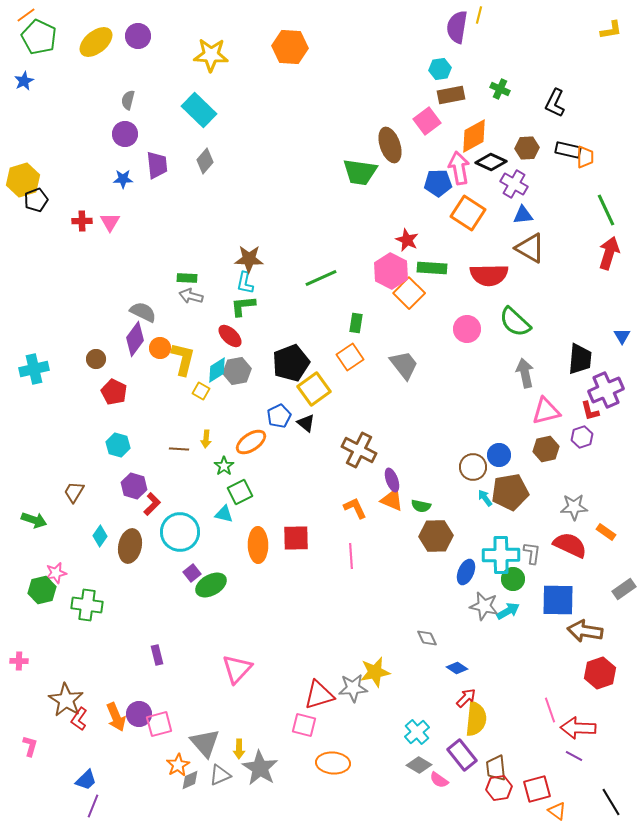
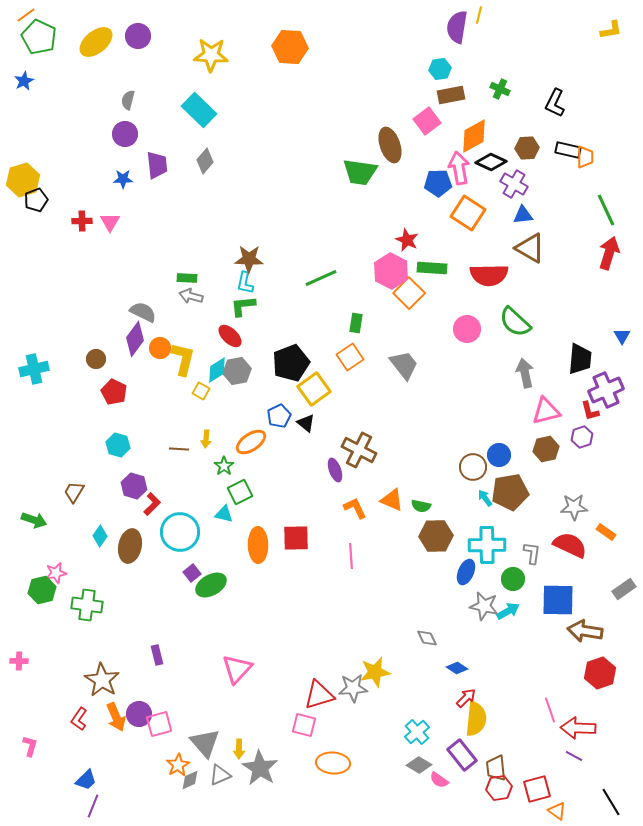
purple ellipse at (392, 480): moved 57 px left, 10 px up
cyan cross at (501, 555): moved 14 px left, 10 px up
brown star at (66, 700): moved 36 px right, 20 px up
